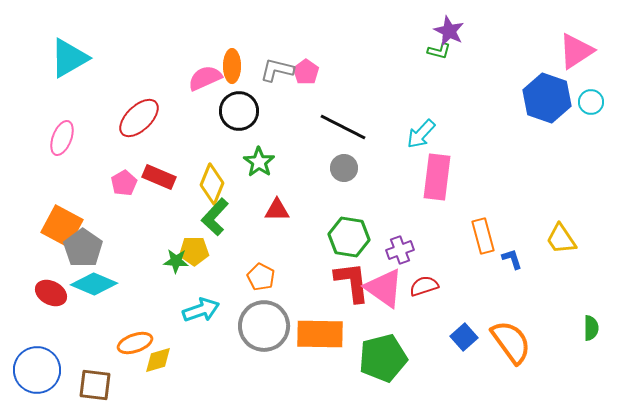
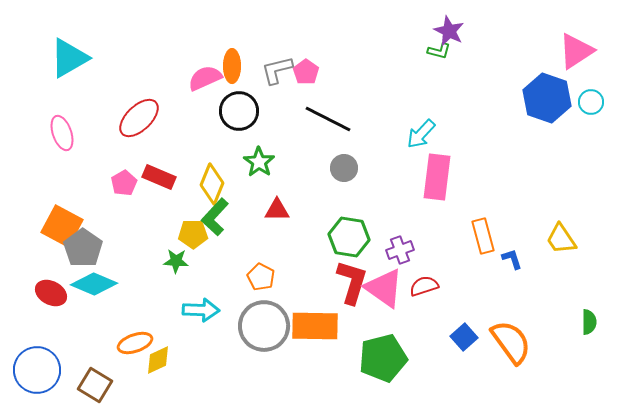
gray L-shape at (277, 70): rotated 28 degrees counterclockwise
black line at (343, 127): moved 15 px left, 8 px up
pink ellipse at (62, 138): moved 5 px up; rotated 40 degrees counterclockwise
yellow pentagon at (194, 251): moved 1 px left, 17 px up
red L-shape at (352, 282): rotated 24 degrees clockwise
cyan arrow at (201, 310): rotated 21 degrees clockwise
green semicircle at (591, 328): moved 2 px left, 6 px up
orange rectangle at (320, 334): moved 5 px left, 8 px up
yellow diamond at (158, 360): rotated 8 degrees counterclockwise
brown square at (95, 385): rotated 24 degrees clockwise
